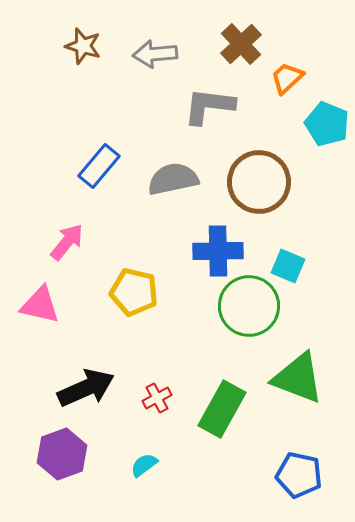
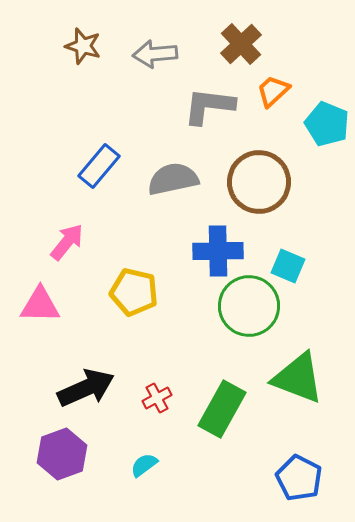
orange trapezoid: moved 14 px left, 13 px down
pink triangle: rotated 12 degrees counterclockwise
blue pentagon: moved 3 px down; rotated 15 degrees clockwise
